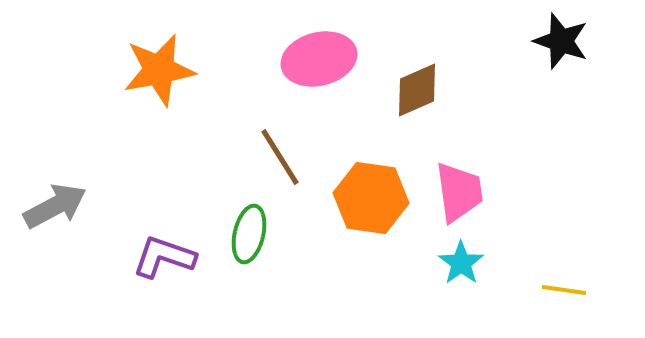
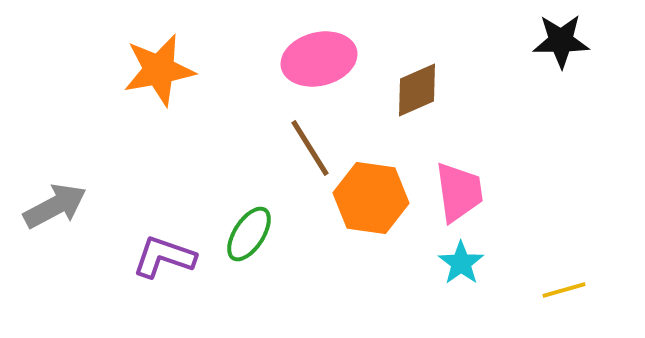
black star: rotated 20 degrees counterclockwise
brown line: moved 30 px right, 9 px up
green ellipse: rotated 20 degrees clockwise
yellow line: rotated 24 degrees counterclockwise
